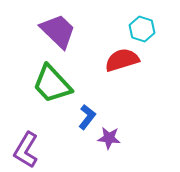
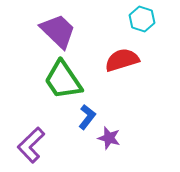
cyan hexagon: moved 10 px up
green trapezoid: moved 11 px right, 4 px up; rotated 9 degrees clockwise
purple star: rotated 10 degrees clockwise
purple L-shape: moved 5 px right, 5 px up; rotated 15 degrees clockwise
